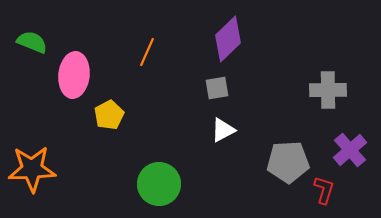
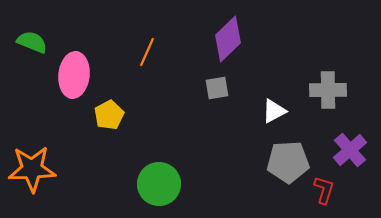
white triangle: moved 51 px right, 19 px up
